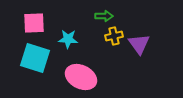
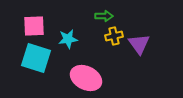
pink square: moved 3 px down
cyan star: rotated 12 degrees counterclockwise
cyan square: moved 1 px right
pink ellipse: moved 5 px right, 1 px down
